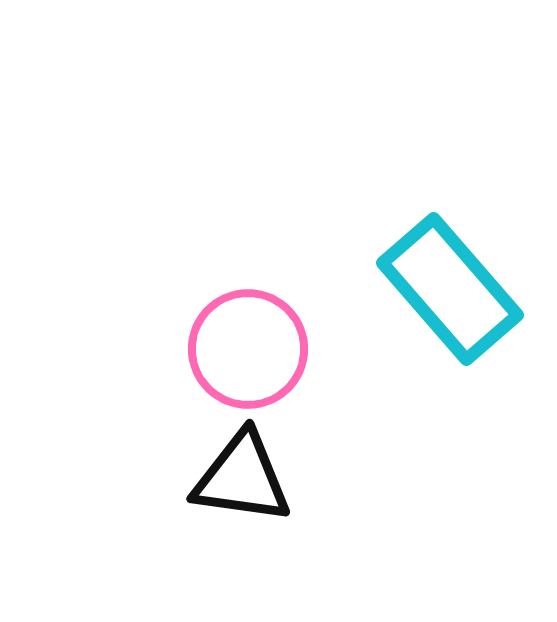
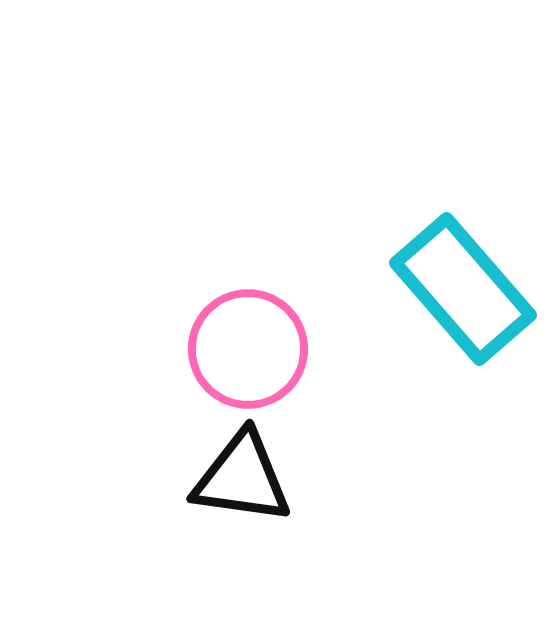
cyan rectangle: moved 13 px right
